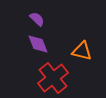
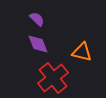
orange triangle: moved 1 px down
